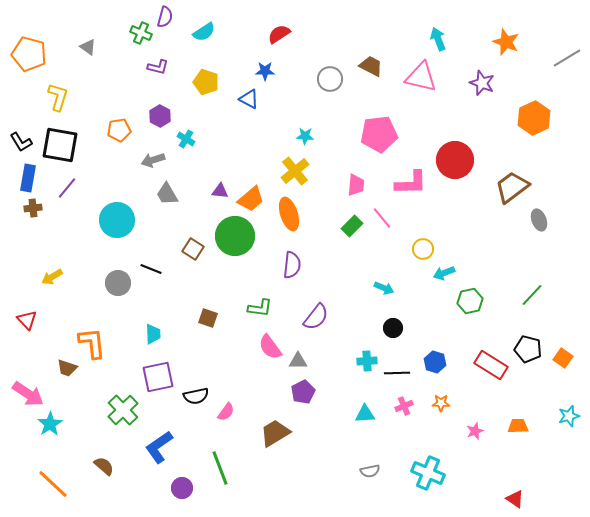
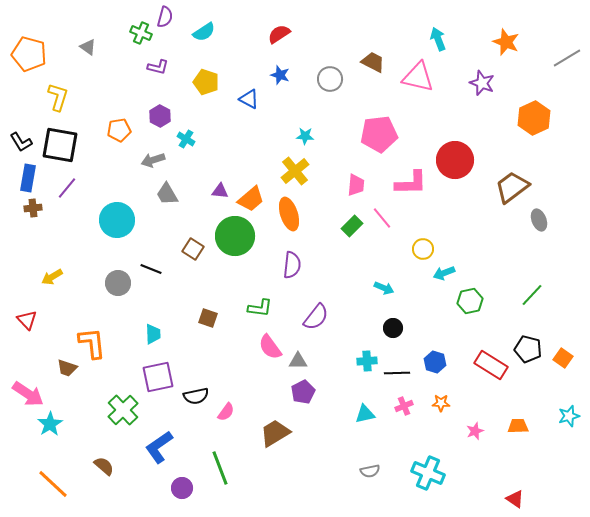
brown trapezoid at (371, 66): moved 2 px right, 4 px up
blue star at (265, 71): moved 15 px right, 4 px down; rotated 18 degrees clockwise
pink triangle at (421, 77): moved 3 px left
cyan triangle at (365, 414): rotated 10 degrees counterclockwise
